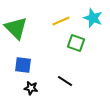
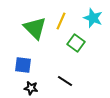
yellow line: rotated 42 degrees counterclockwise
green triangle: moved 19 px right
green square: rotated 18 degrees clockwise
